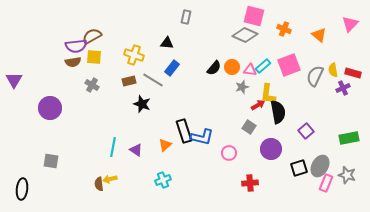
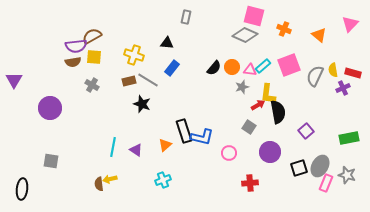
gray line at (153, 80): moved 5 px left
purple circle at (271, 149): moved 1 px left, 3 px down
